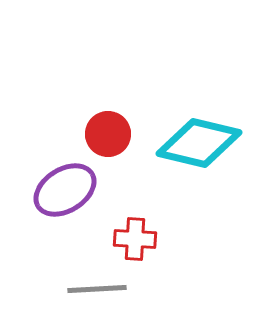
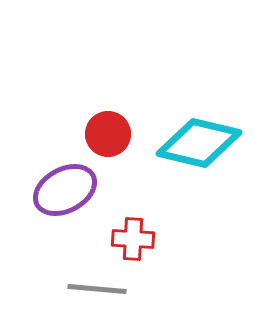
purple ellipse: rotated 4 degrees clockwise
red cross: moved 2 px left
gray line: rotated 8 degrees clockwise
